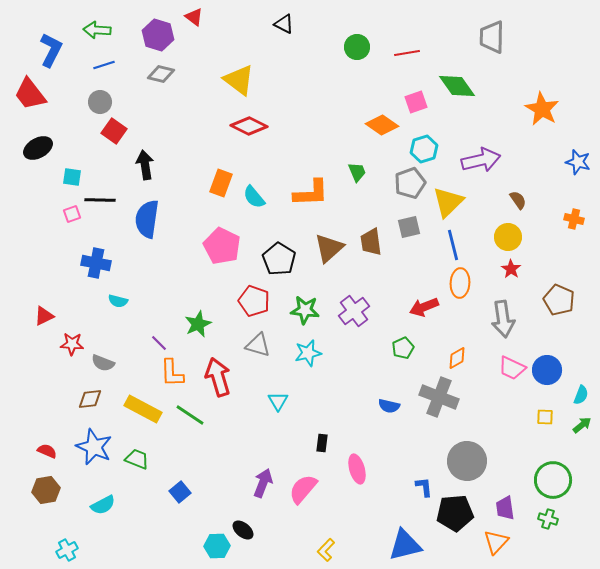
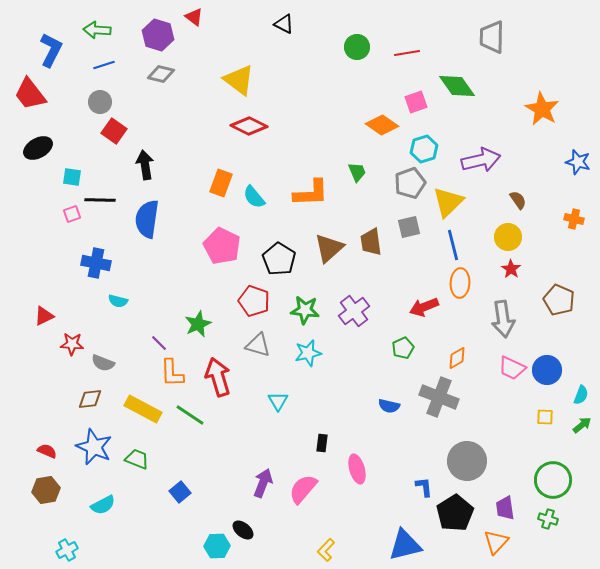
black pentagon at (455, 513): rotated 27 degrees counterclockwise
